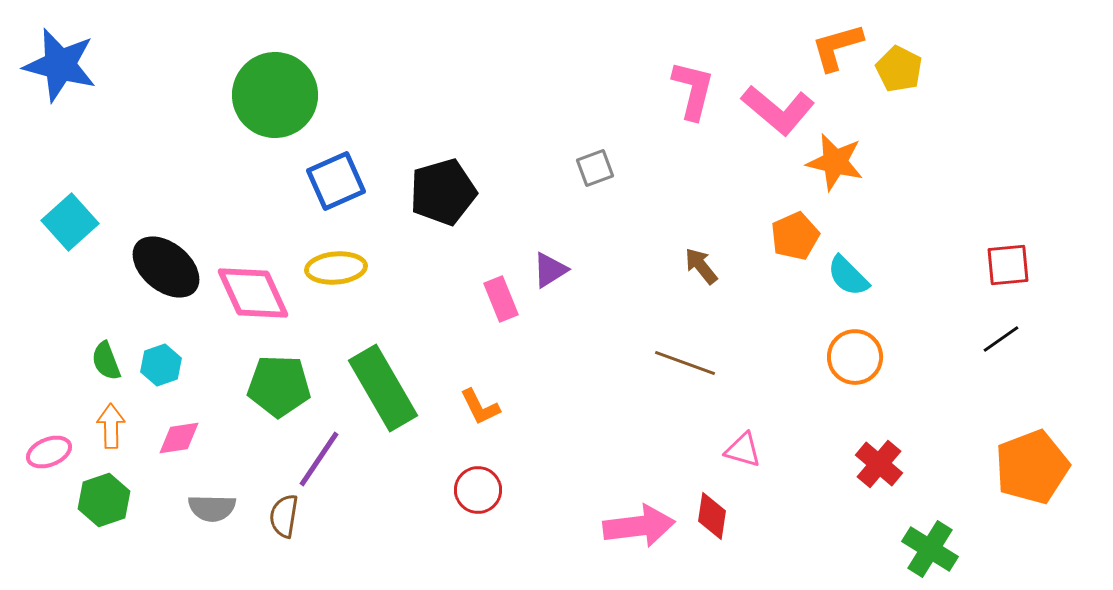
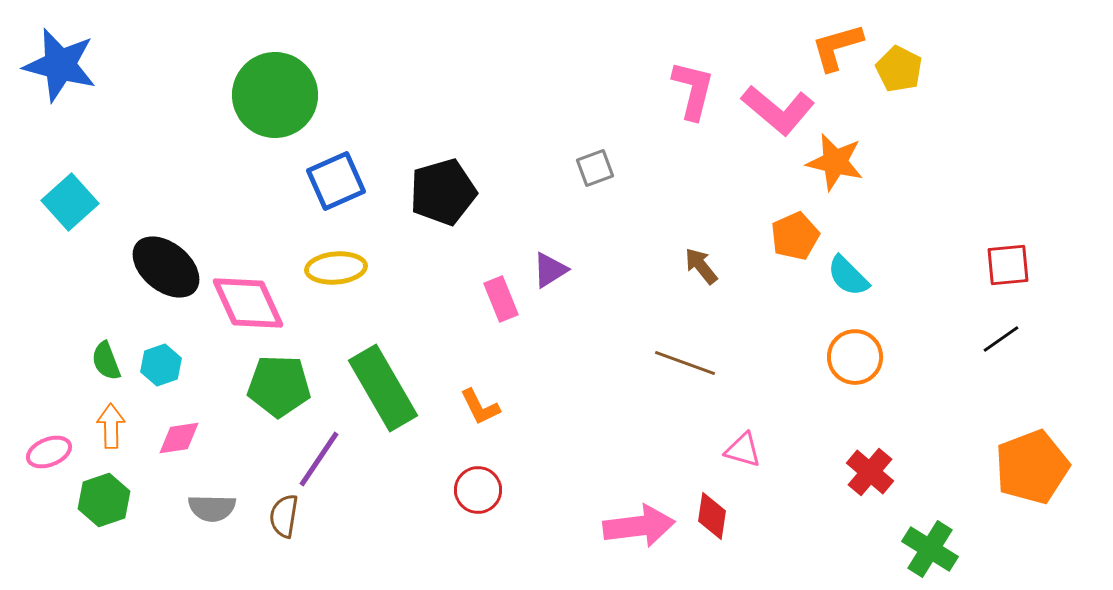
cyan square at (70, 222): moved 20 px up
pink diamond at (253, 293): moved 5 px left, 10 px down
red cross at (879, 464): moved 9 px left, 8 px down
